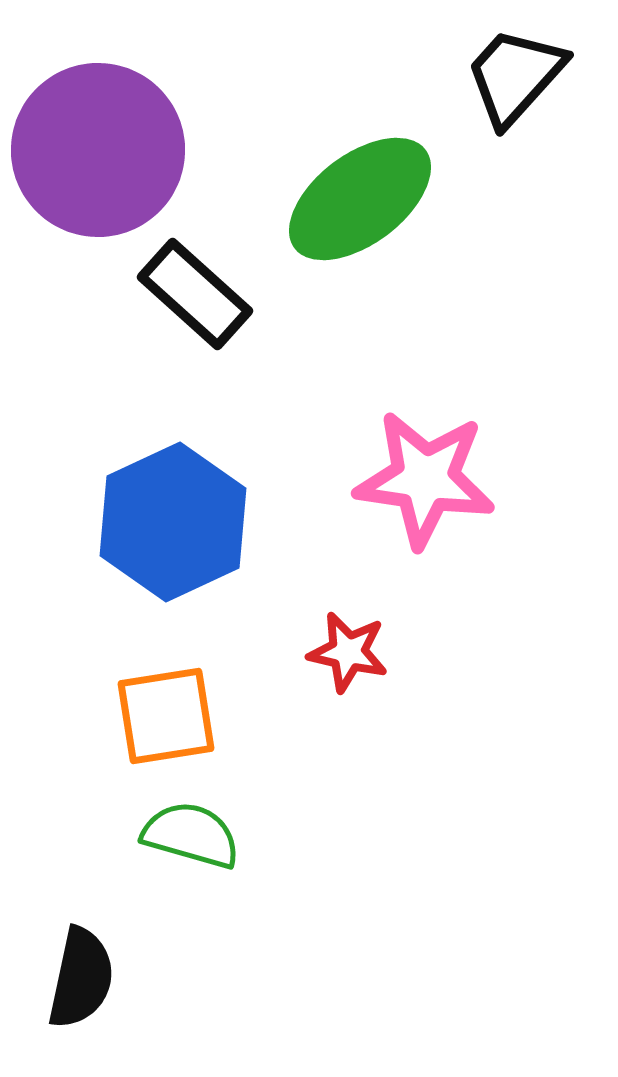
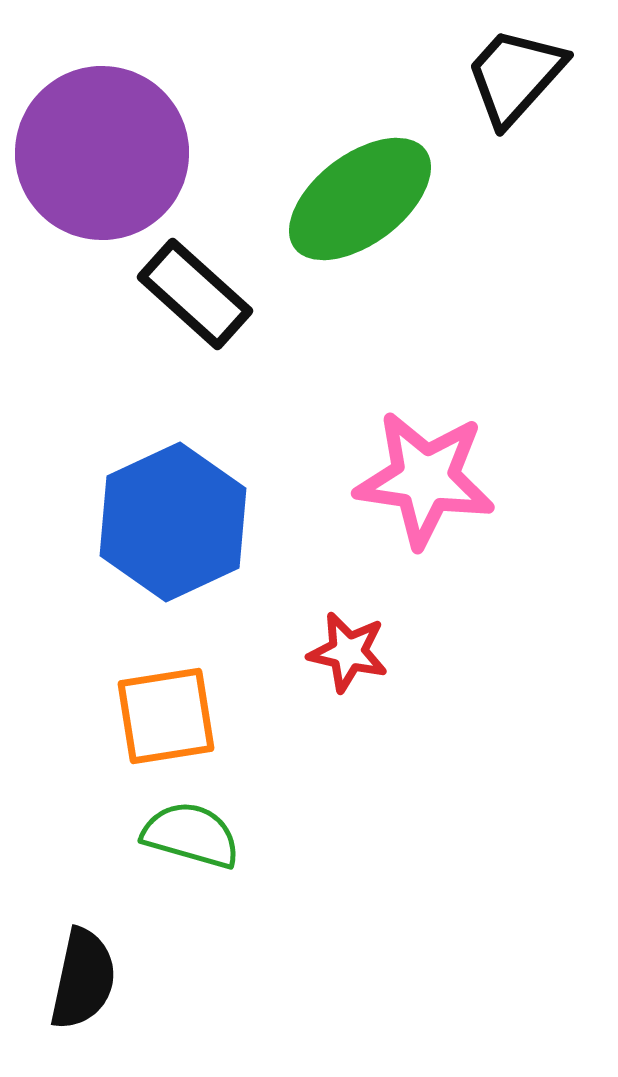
purple circle: moved 4 px right, 3 px down
black semicircle: moved 2 px right, 1 px down
